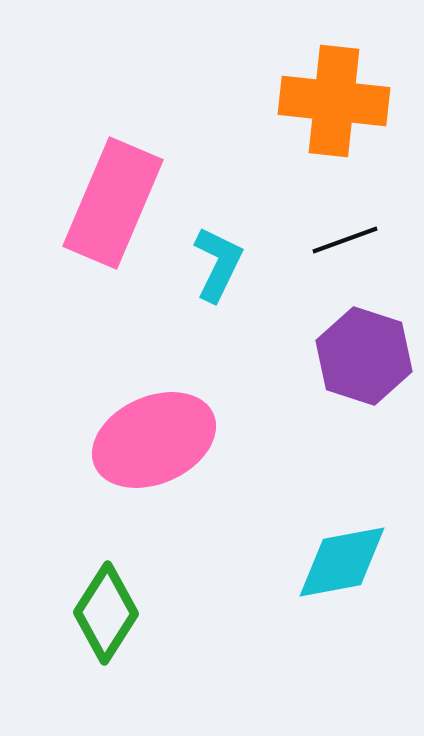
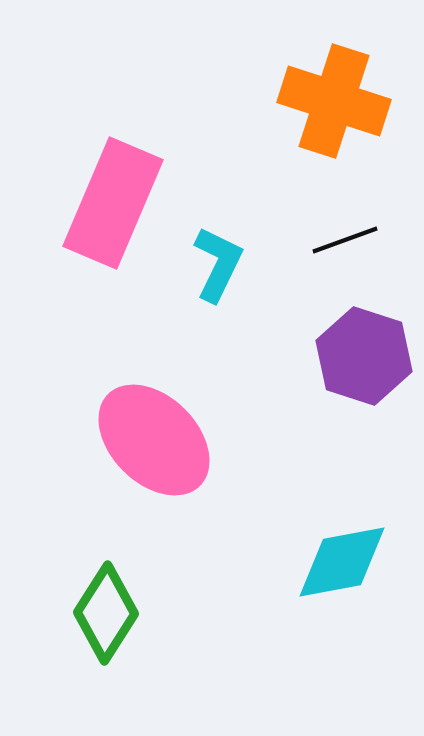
orange cross: rotated 12 degrees clockwise
pink ellipse: rotated 69 degrees clockwise
